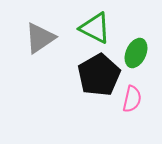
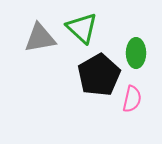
green triangle: moved 13 px left; rotated 16 degrees clockwise
gray triangle: rotated 24 degrees clockwise
green ellipse: rotated 24 degrees counterclockwise
